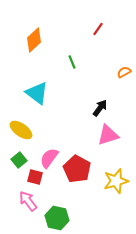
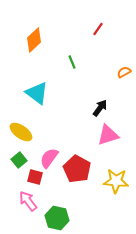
yellow ellipse: moved 2 px down
yellow star: rotated 20 degrees clockwise
